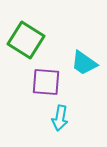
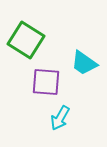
cyan arrow: rotated 20 degrees clockwise
